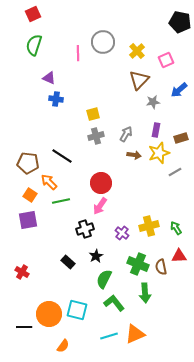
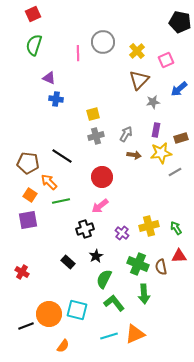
blue arrow at (179, 90): moved 1 px up
yellow star at (159, 153): moved 2 px right; rotated 10 degrees clockwise
red circle at (101, 183): moved 1 px right, 6 px up
pink arrow at (100, 206): rotated 18 degrees clockwise
green arrow at (145, 293): moved 1 px left, 1 px down
black line at (24, 327): moved 2 px right, 1 px up; rotated 21 degrees counterclockwise
